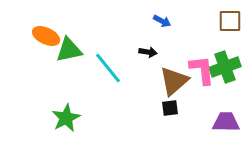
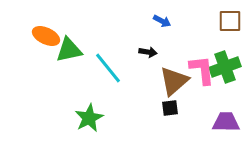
green star: moved 23 px right
